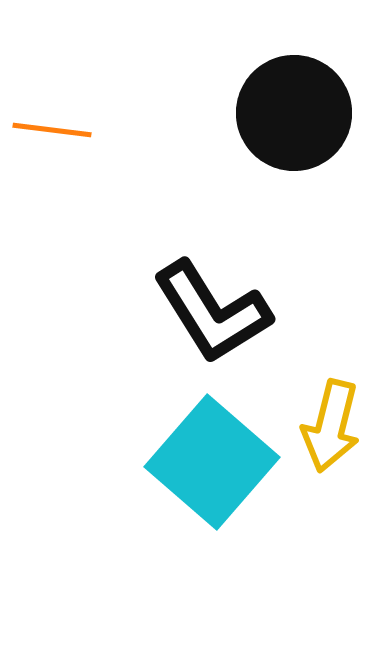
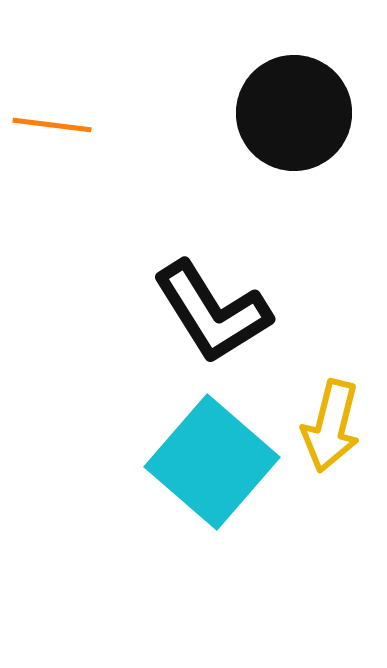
orange line: moved 5 px up
